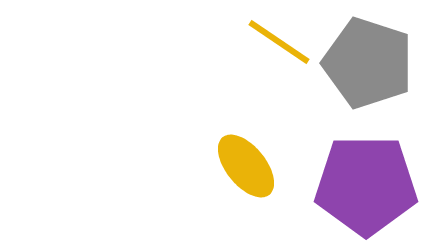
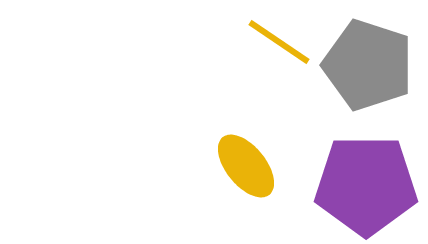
gray pentagon: moved 2 px down
